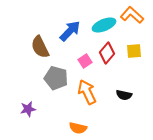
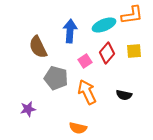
orange L-shape: rotated 130 degrees clockwise
blue arrow: rotated 40 degrees counterclockwise
brown semicircle: moved 2 px left
